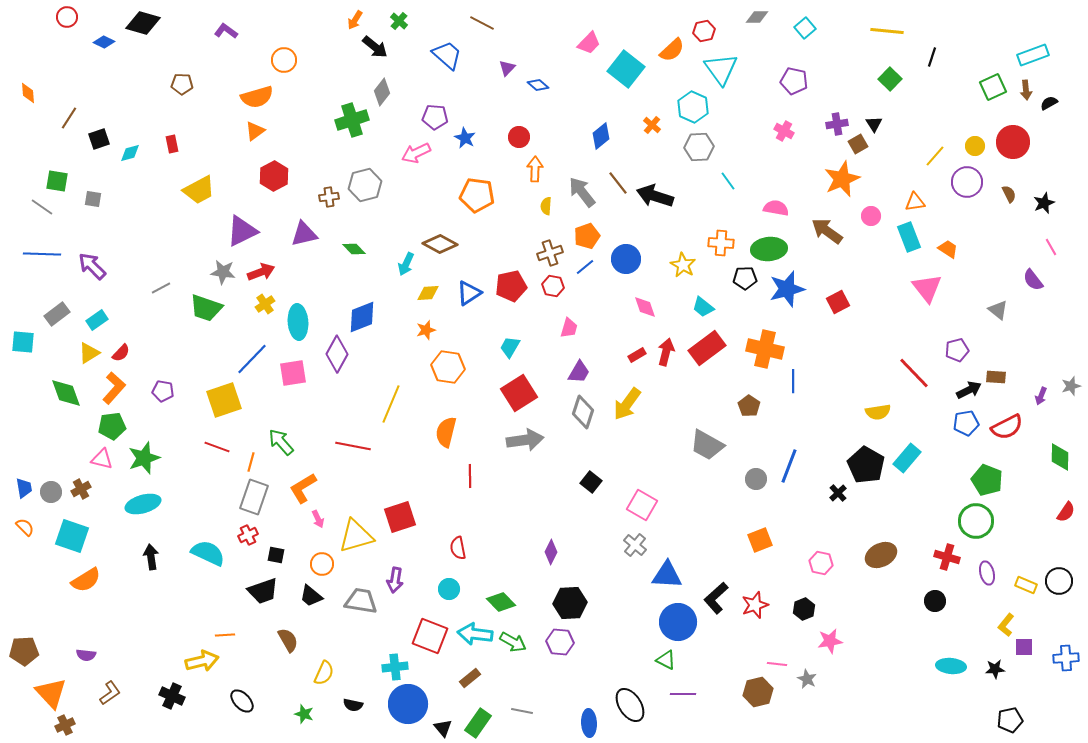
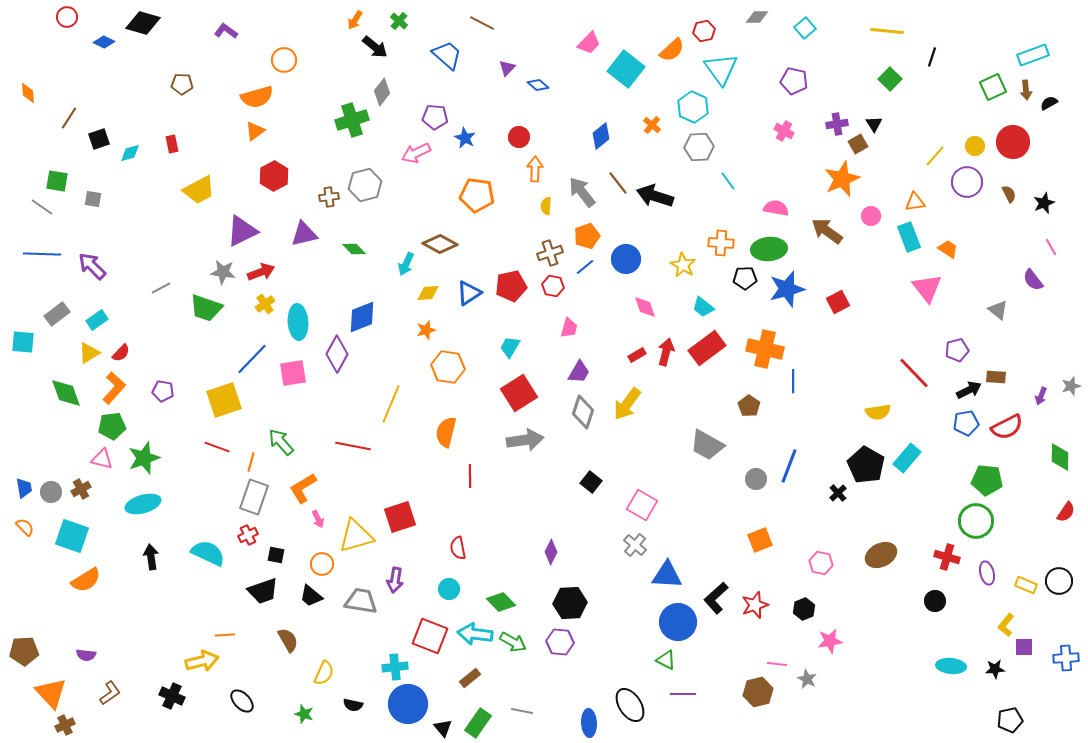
green pentagon at (987, 480): rotated 16 degrees counterclockwise
